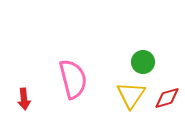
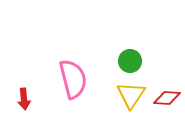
green circle: moved 13 px left, 1 px up
red diamond: rotated 20 degrees clockwise
